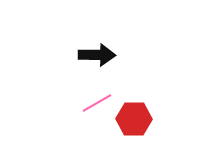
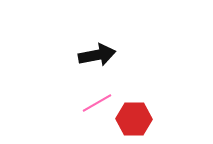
black arrow: rotated 12 degrees counterclockwise
